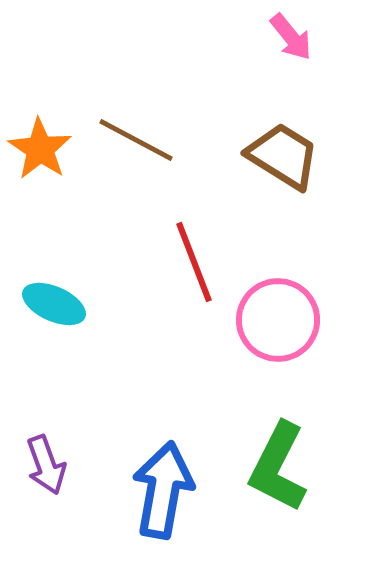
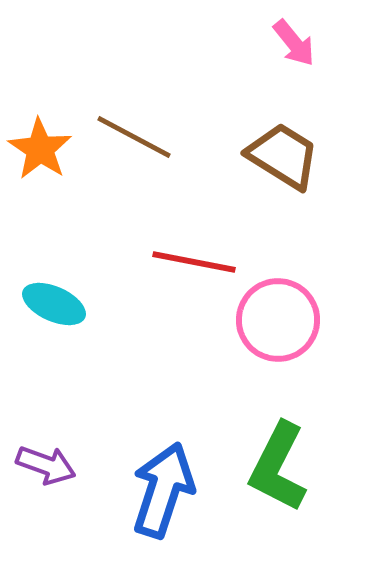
pink arrow: moved 3 px right, 6 px down
brown line: moved 2 px left, 3 px up
red line: rotated 58 degrees counterclockwise
purple arrow: rotated 50 degrees counterclockwise
blue arrow: rotated 8 degrees clockwise
